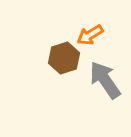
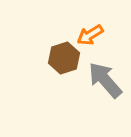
gray arrow: rotated 6 degrees counterclockwise
